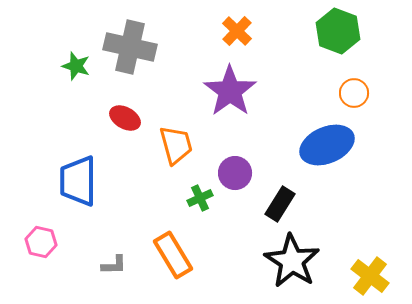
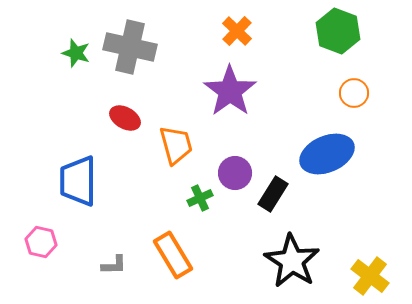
green star: moved 13 px up
blue ellipse: moved 9 px down
black rectangle: moved 7 px left, 10 px up
